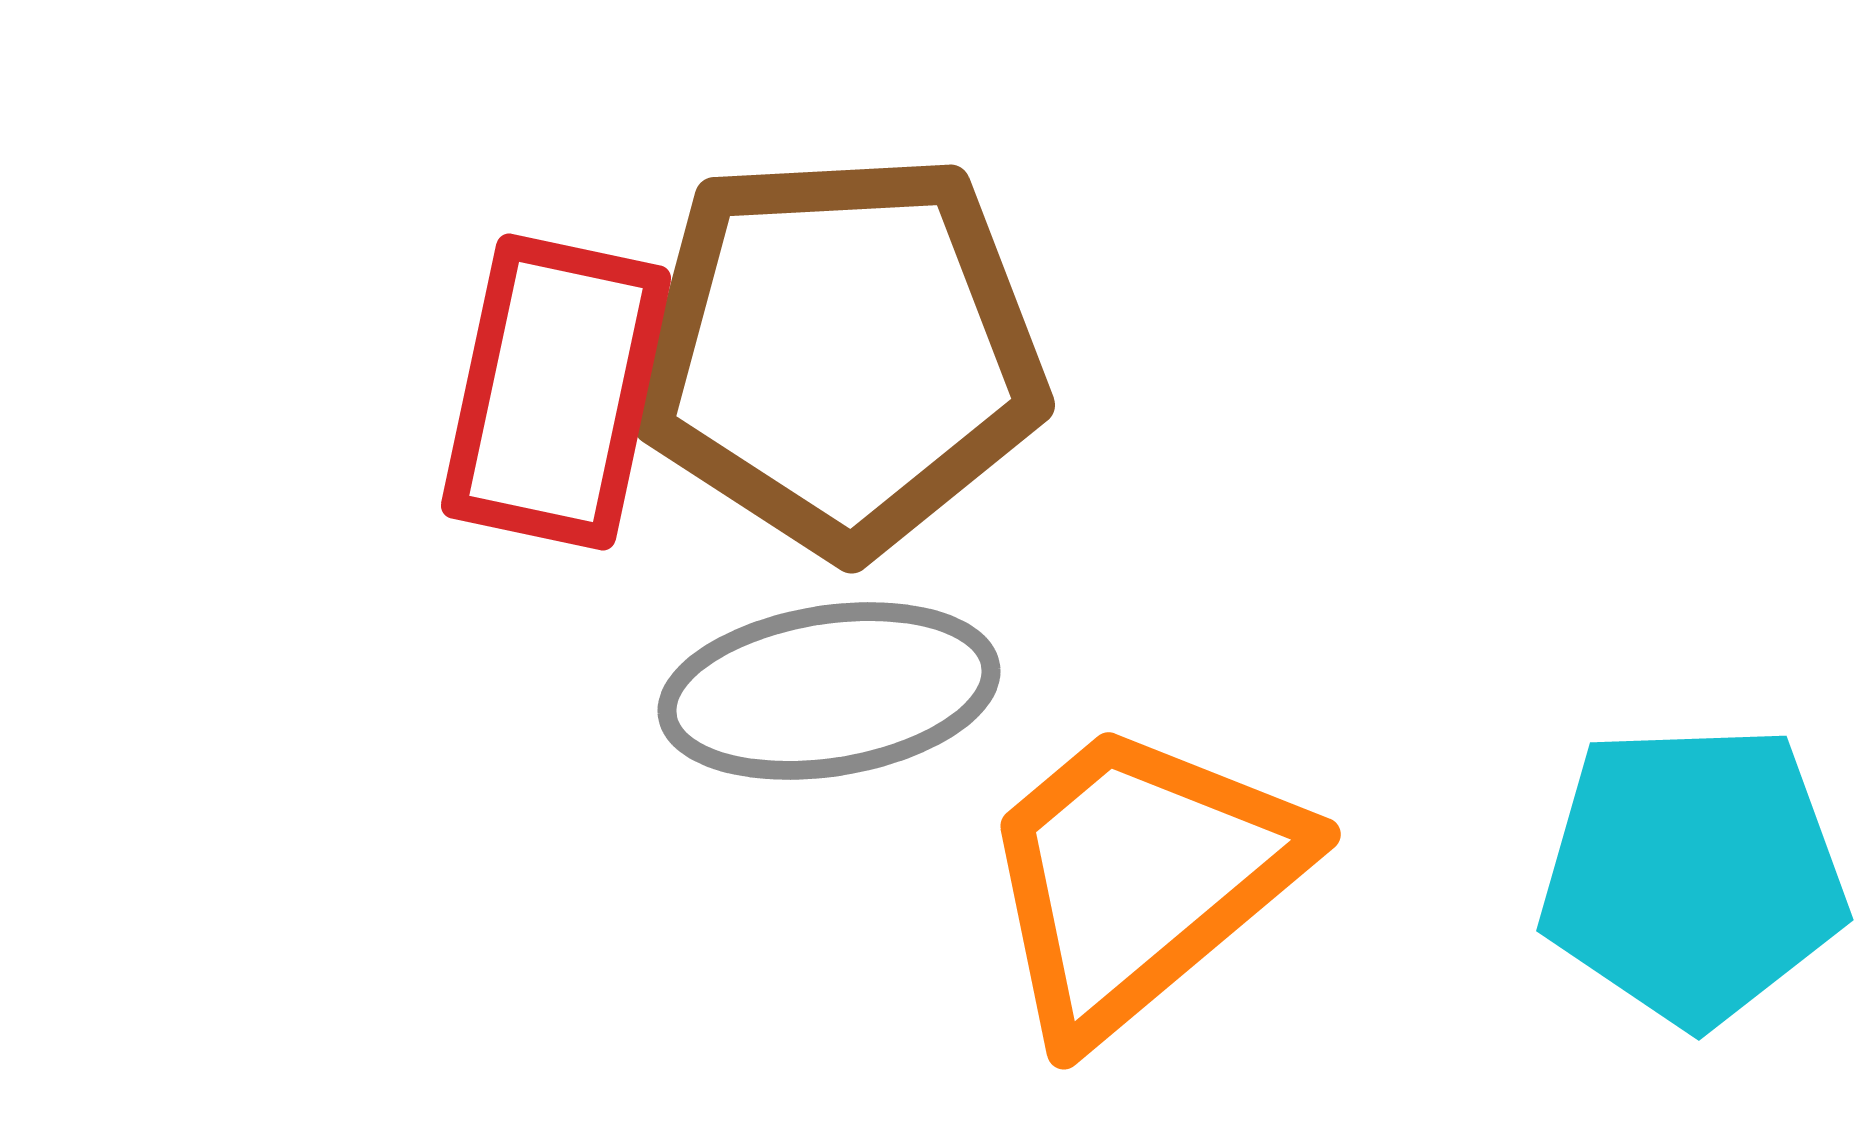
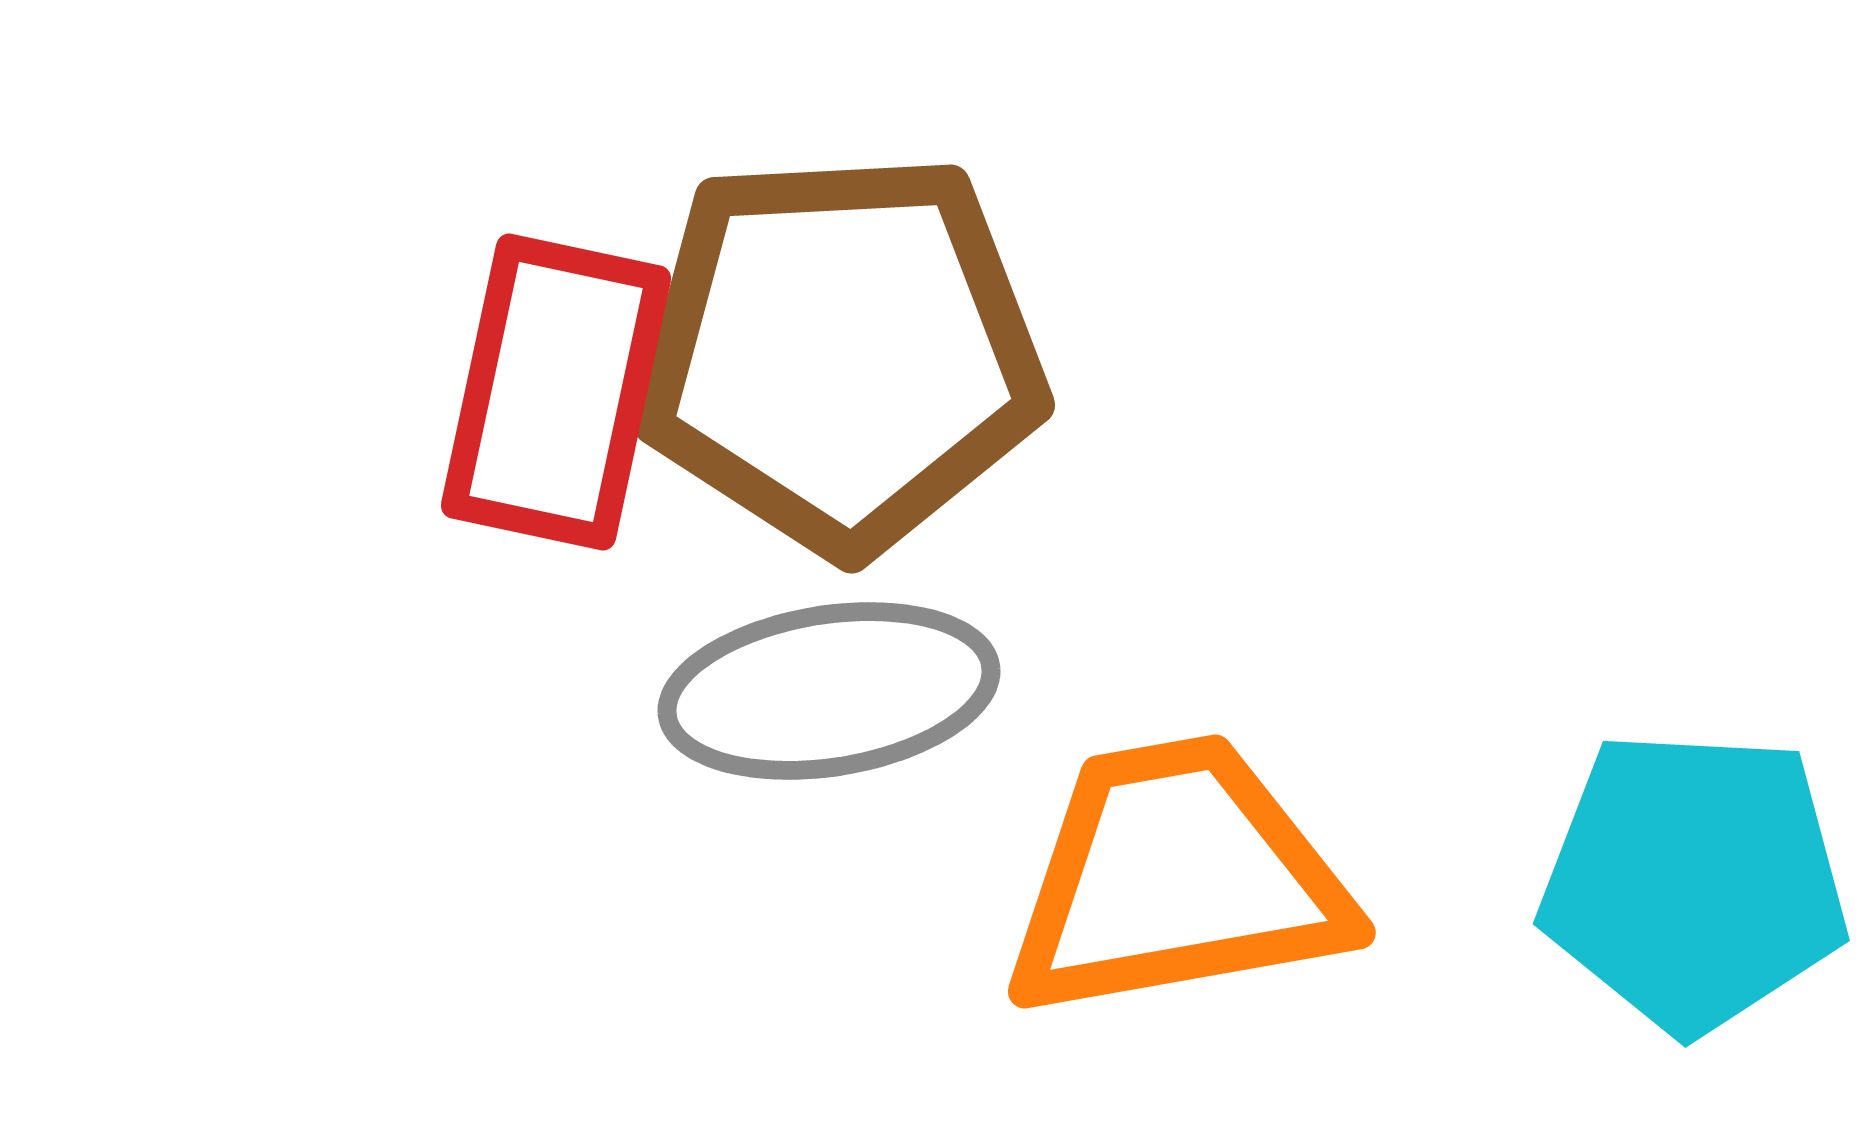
cyan pentagon: moved 1 px right, 7 px down; rotated 5 degrees clockwise
orange trapezoid: moved 38 px right; rotated 30 degrees clockwise
